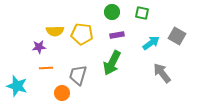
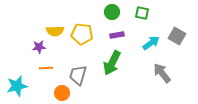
cyan star: rotated 30 degrees counterclockwise
